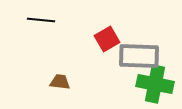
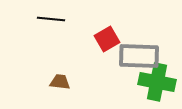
black line: moved 10 px right, 1 px up
green cross: moved 2 px right, 2 px up
